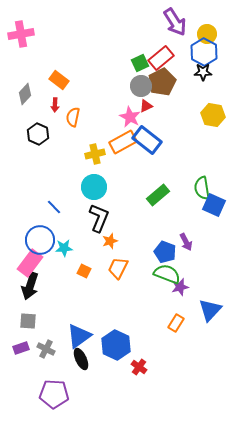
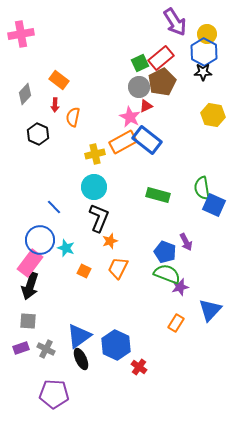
gray circle at (141, 86): moved 2 px left, 1 px down
green rectangle at (158, 195): rotated 55 degrees clockwise
cyan star at (64, 248): moved 2 px right; rotated 24 degrees clockwise
